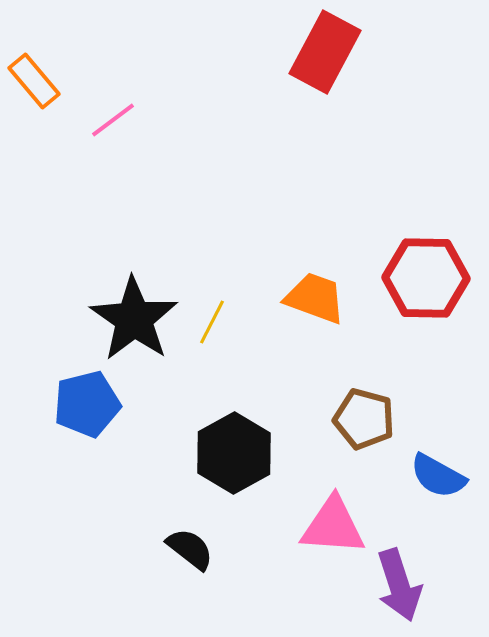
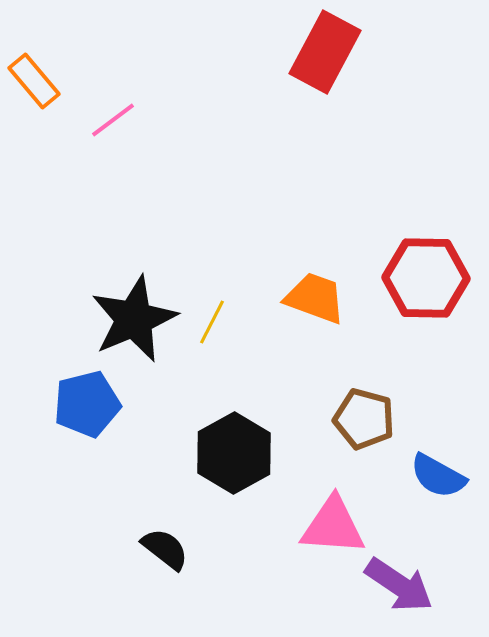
black star: rotated 14 degrees clockwise
black semicircle: moved 25 px left
purple arrow: rotated 38 degrees counterclockwise
